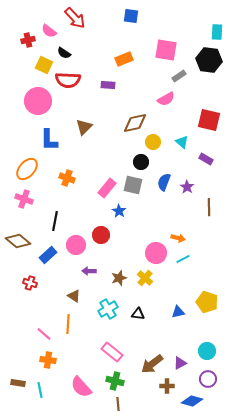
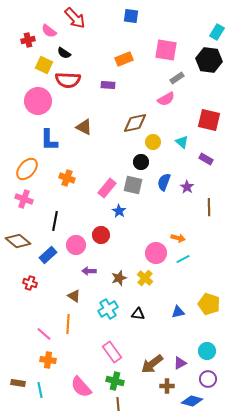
cyan rectangle at (217, 32): rotated 28 degrees clockwise
gray rectangle at (179, 76): moved 2 px left, 2 px down
brown triangle at (84, 127): rotated 48 degrees counterclockwise
yellow pentagon at (207, 302): moved 2 px right, 2 px down
pink rectangle at (112, 352): rotated 15 degrees clockwise
